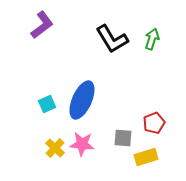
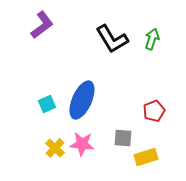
red pentagon: moved 12 px up
